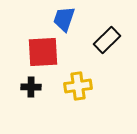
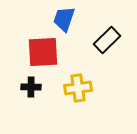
yellow cross: moved 2 px down
